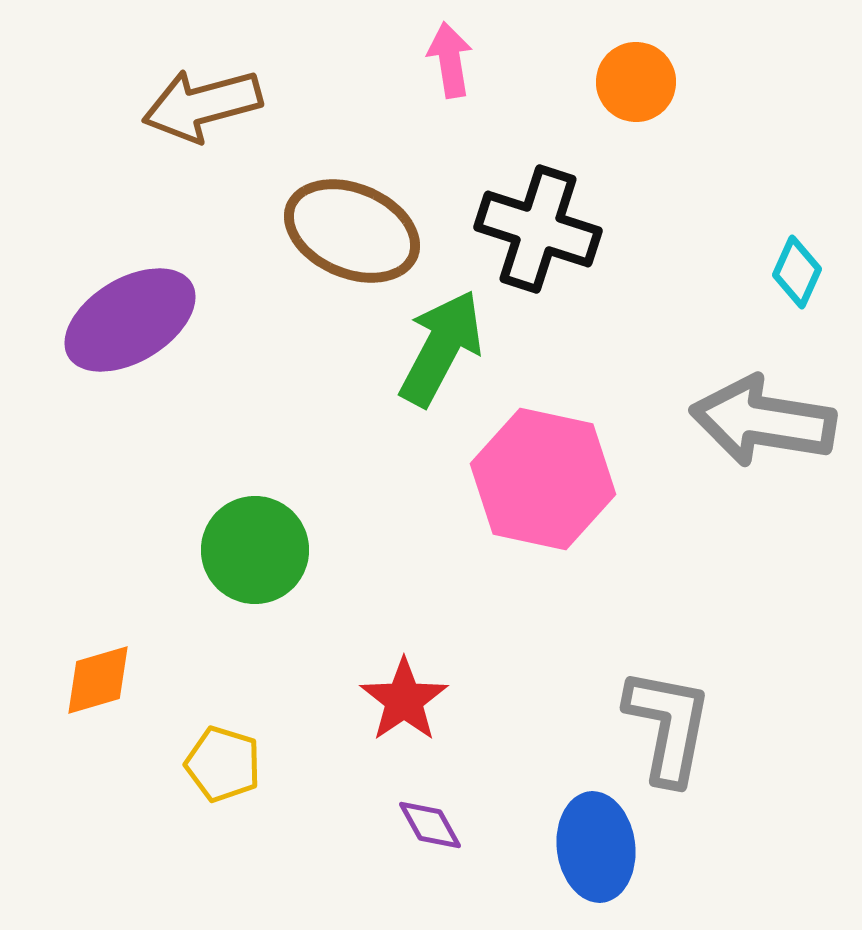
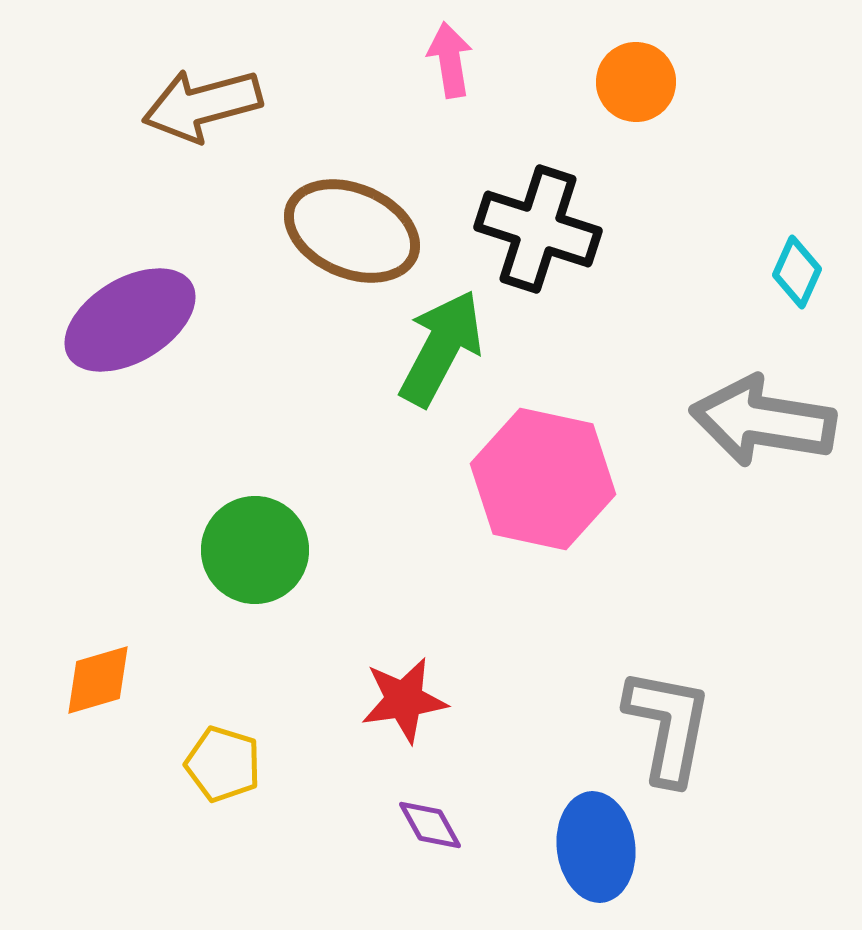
red star: rotated 26 degrees clockwise
